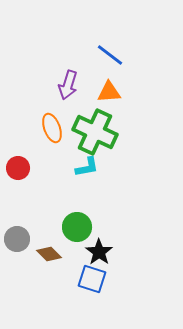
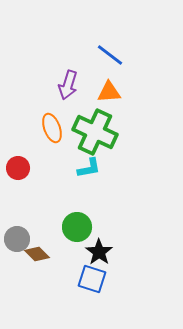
cyan L-shape: moved 2 px right, 1 px down
brown diamond: moved 12 px left
